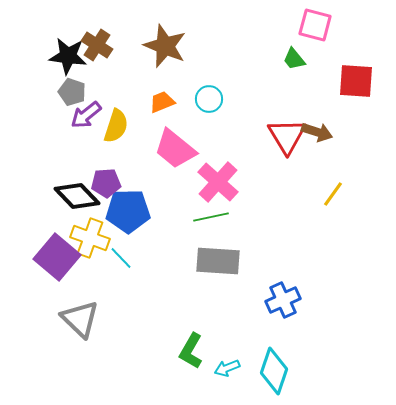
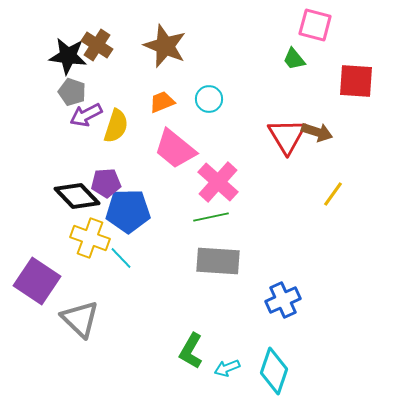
purple arrow: rotated 12 degrees clockwise
purple square: moved 20 px left, 24 px down; rotated 6 degrees counterclockwise
